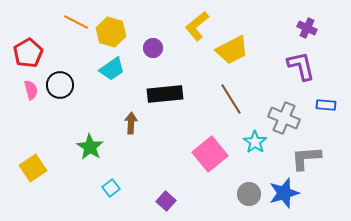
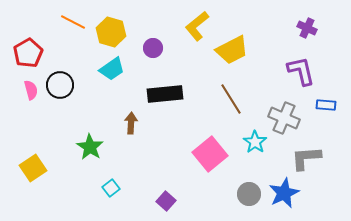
orange line: moved 3 px left
purple L-shape: moved 5 px down
blue star: rotated 8 degrees counterclockwise
